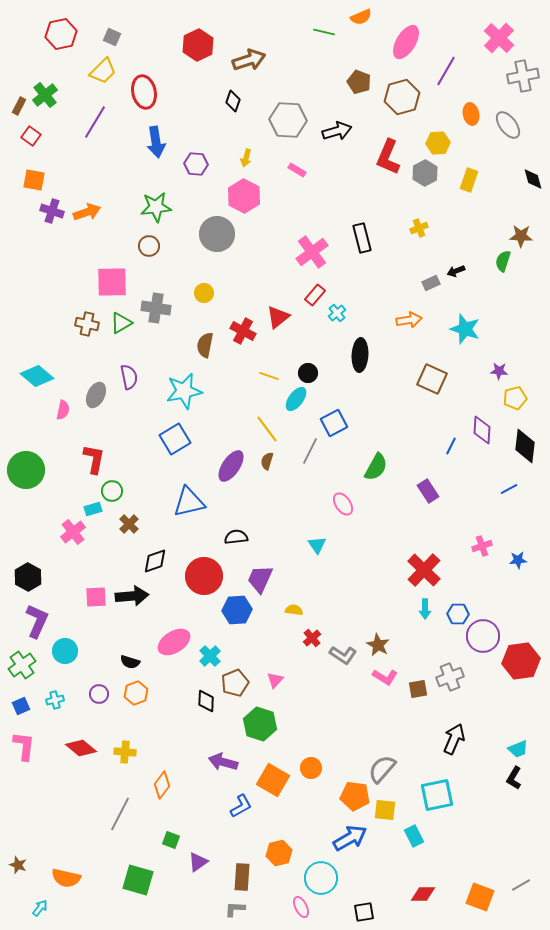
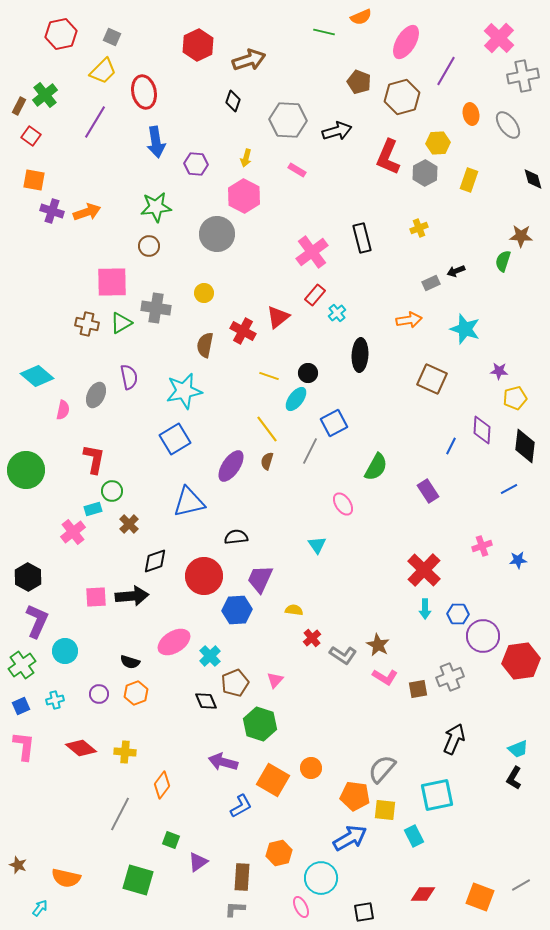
black diamond at (206, 701): rotated 25 degrees counterclockwise
